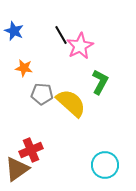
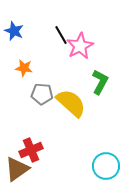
cyan circle: moved 1 px right, 1 px down
